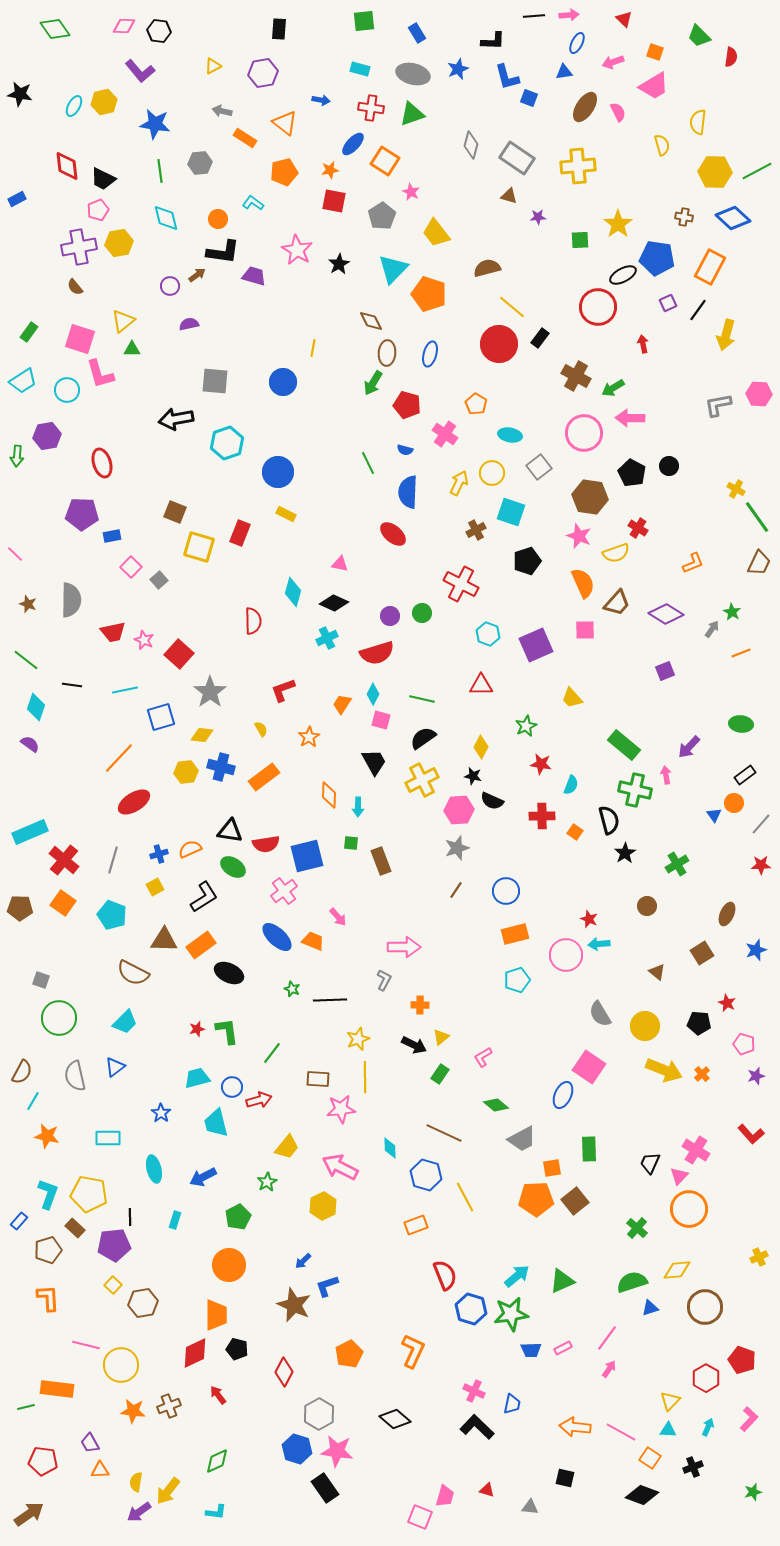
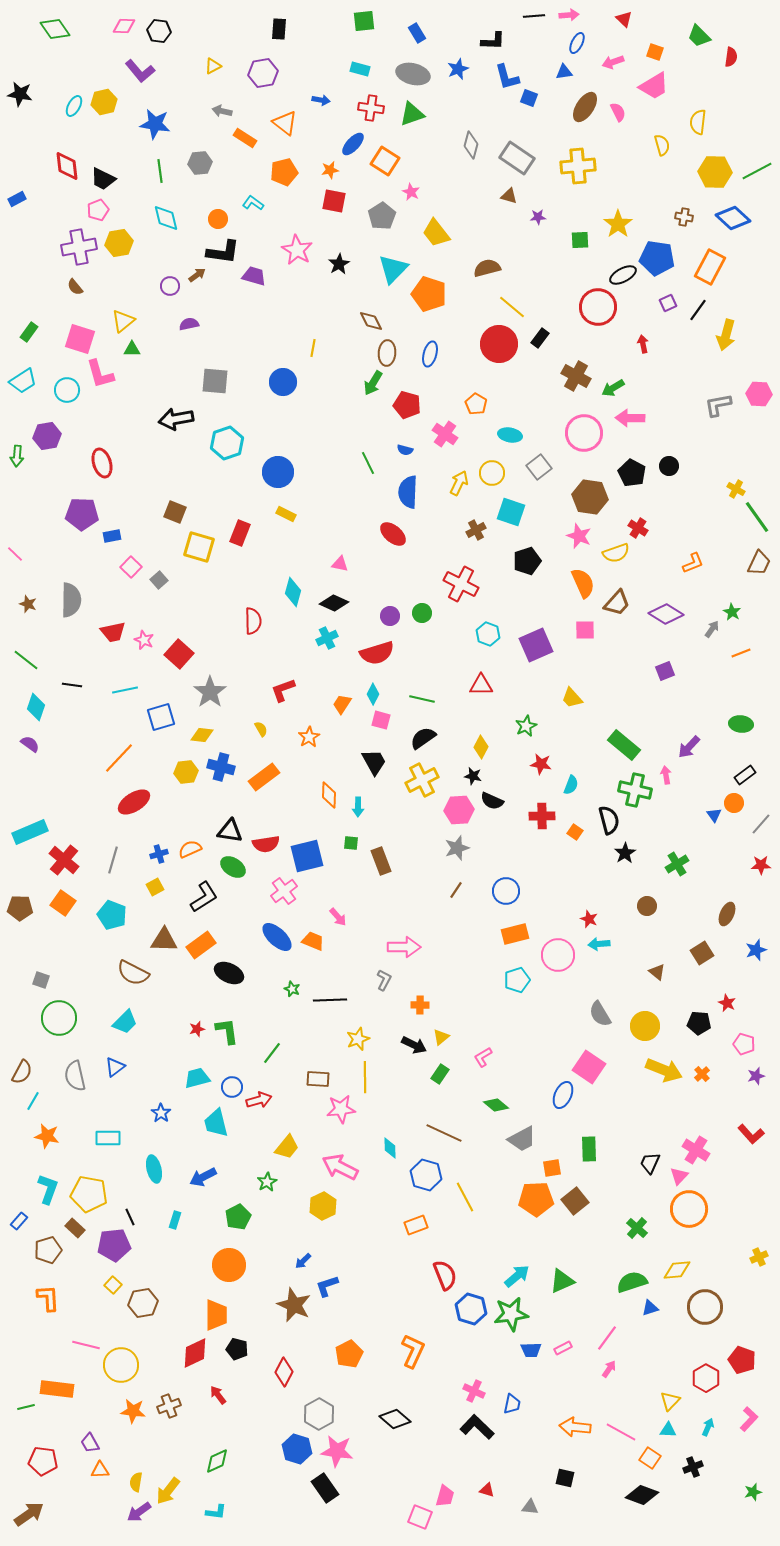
pink circle at (566, 955): moved 8 px left
cyan L-shape at (48, 1194): moved 5 px up
black line at (130, 1217): rotated 24 degrees counterclockwise
